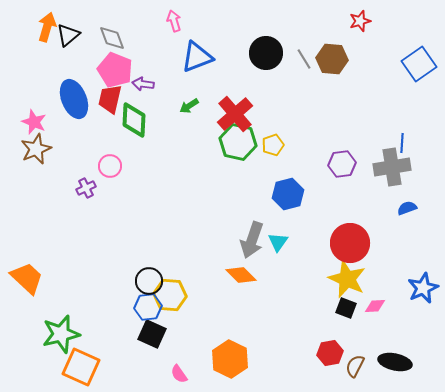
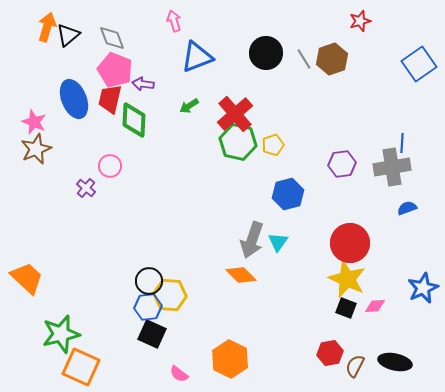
brown hexagon at (332, 59): rotated 24 degrees counterclockwise
purple cross at (86, 188): rotated 24 degrees counterclockwise
pink semicircle at (179, 374): rotated 18 degrees counterclockwise
